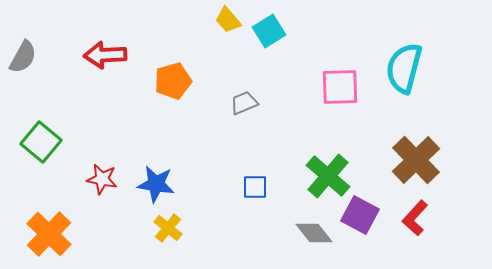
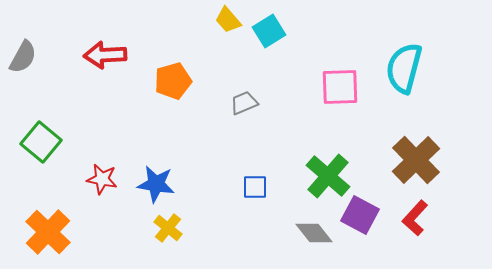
orange cross: moved 1 px left, 2 px up
